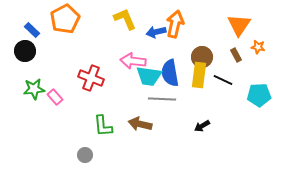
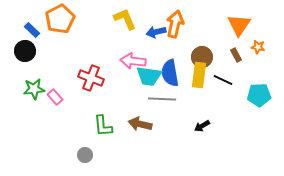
orange pentagon: moved 5 px left
